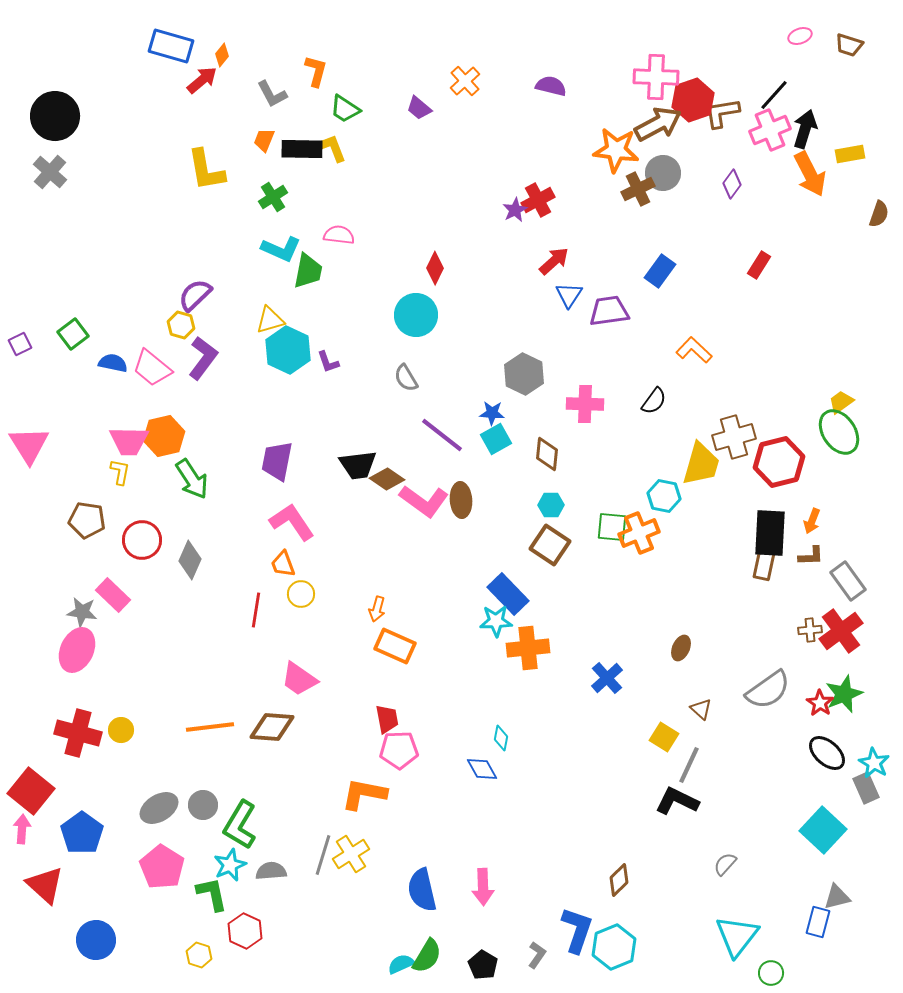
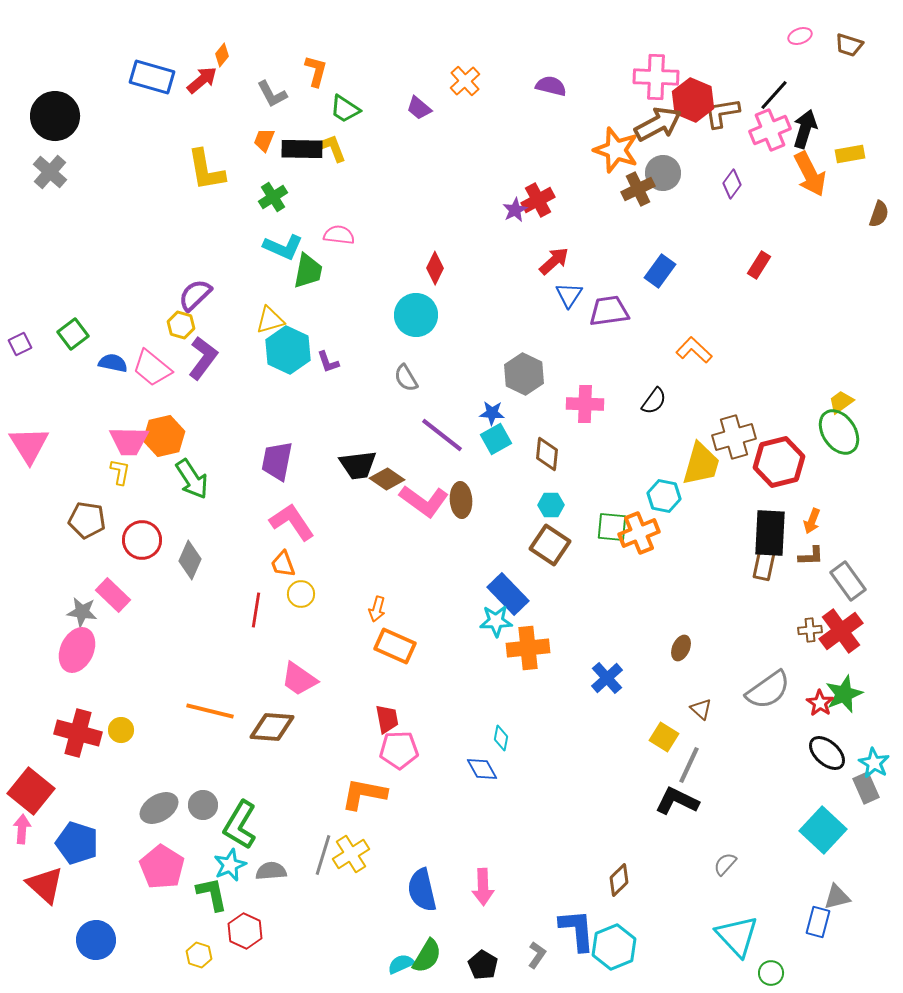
blue rectangle at (171, 46): moved 19 px left, 31 px down
red hexagon at (693, 100): rotated 18 degrees counterclockwise
orange star at (616, 150): rotated 12 degrees clockwise
cyan L-shape at (281, 249): moved 2 px right, 2 px up
orange line at (210, 727): moved 16 px up; rotated 21 degrees clockwise
blue pentagon at (82, 833): moved 5 px left, 10 px down; rotated 18 degrees counterclockwise
blue L-shape at (577, 930): rotated 24 degrees counterclockwise
cyan triangle at (737, 936): rotated 21 degrees counterclockwise
